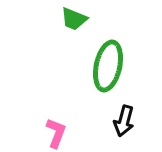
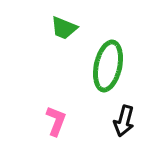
green trapezoid: moved 10 px left, 9 px down
pink L-shape: moved 12 px up
